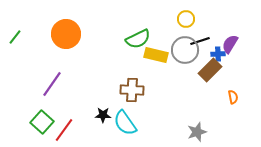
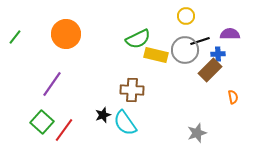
yellow circle: moved 3 px up
purple semicircle: moved 10 px up; rotated 60 degrees clockwise
black star: rotated 21 degrees counterclockwise
gray star: moved 1 px down
